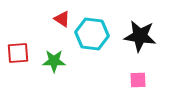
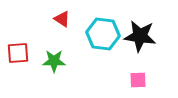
cyan hexagon: moved 11 px right
